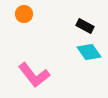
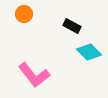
black rectangle: moved 13 px left
cyan diamond: rotated 10 degrees counterclockwise
